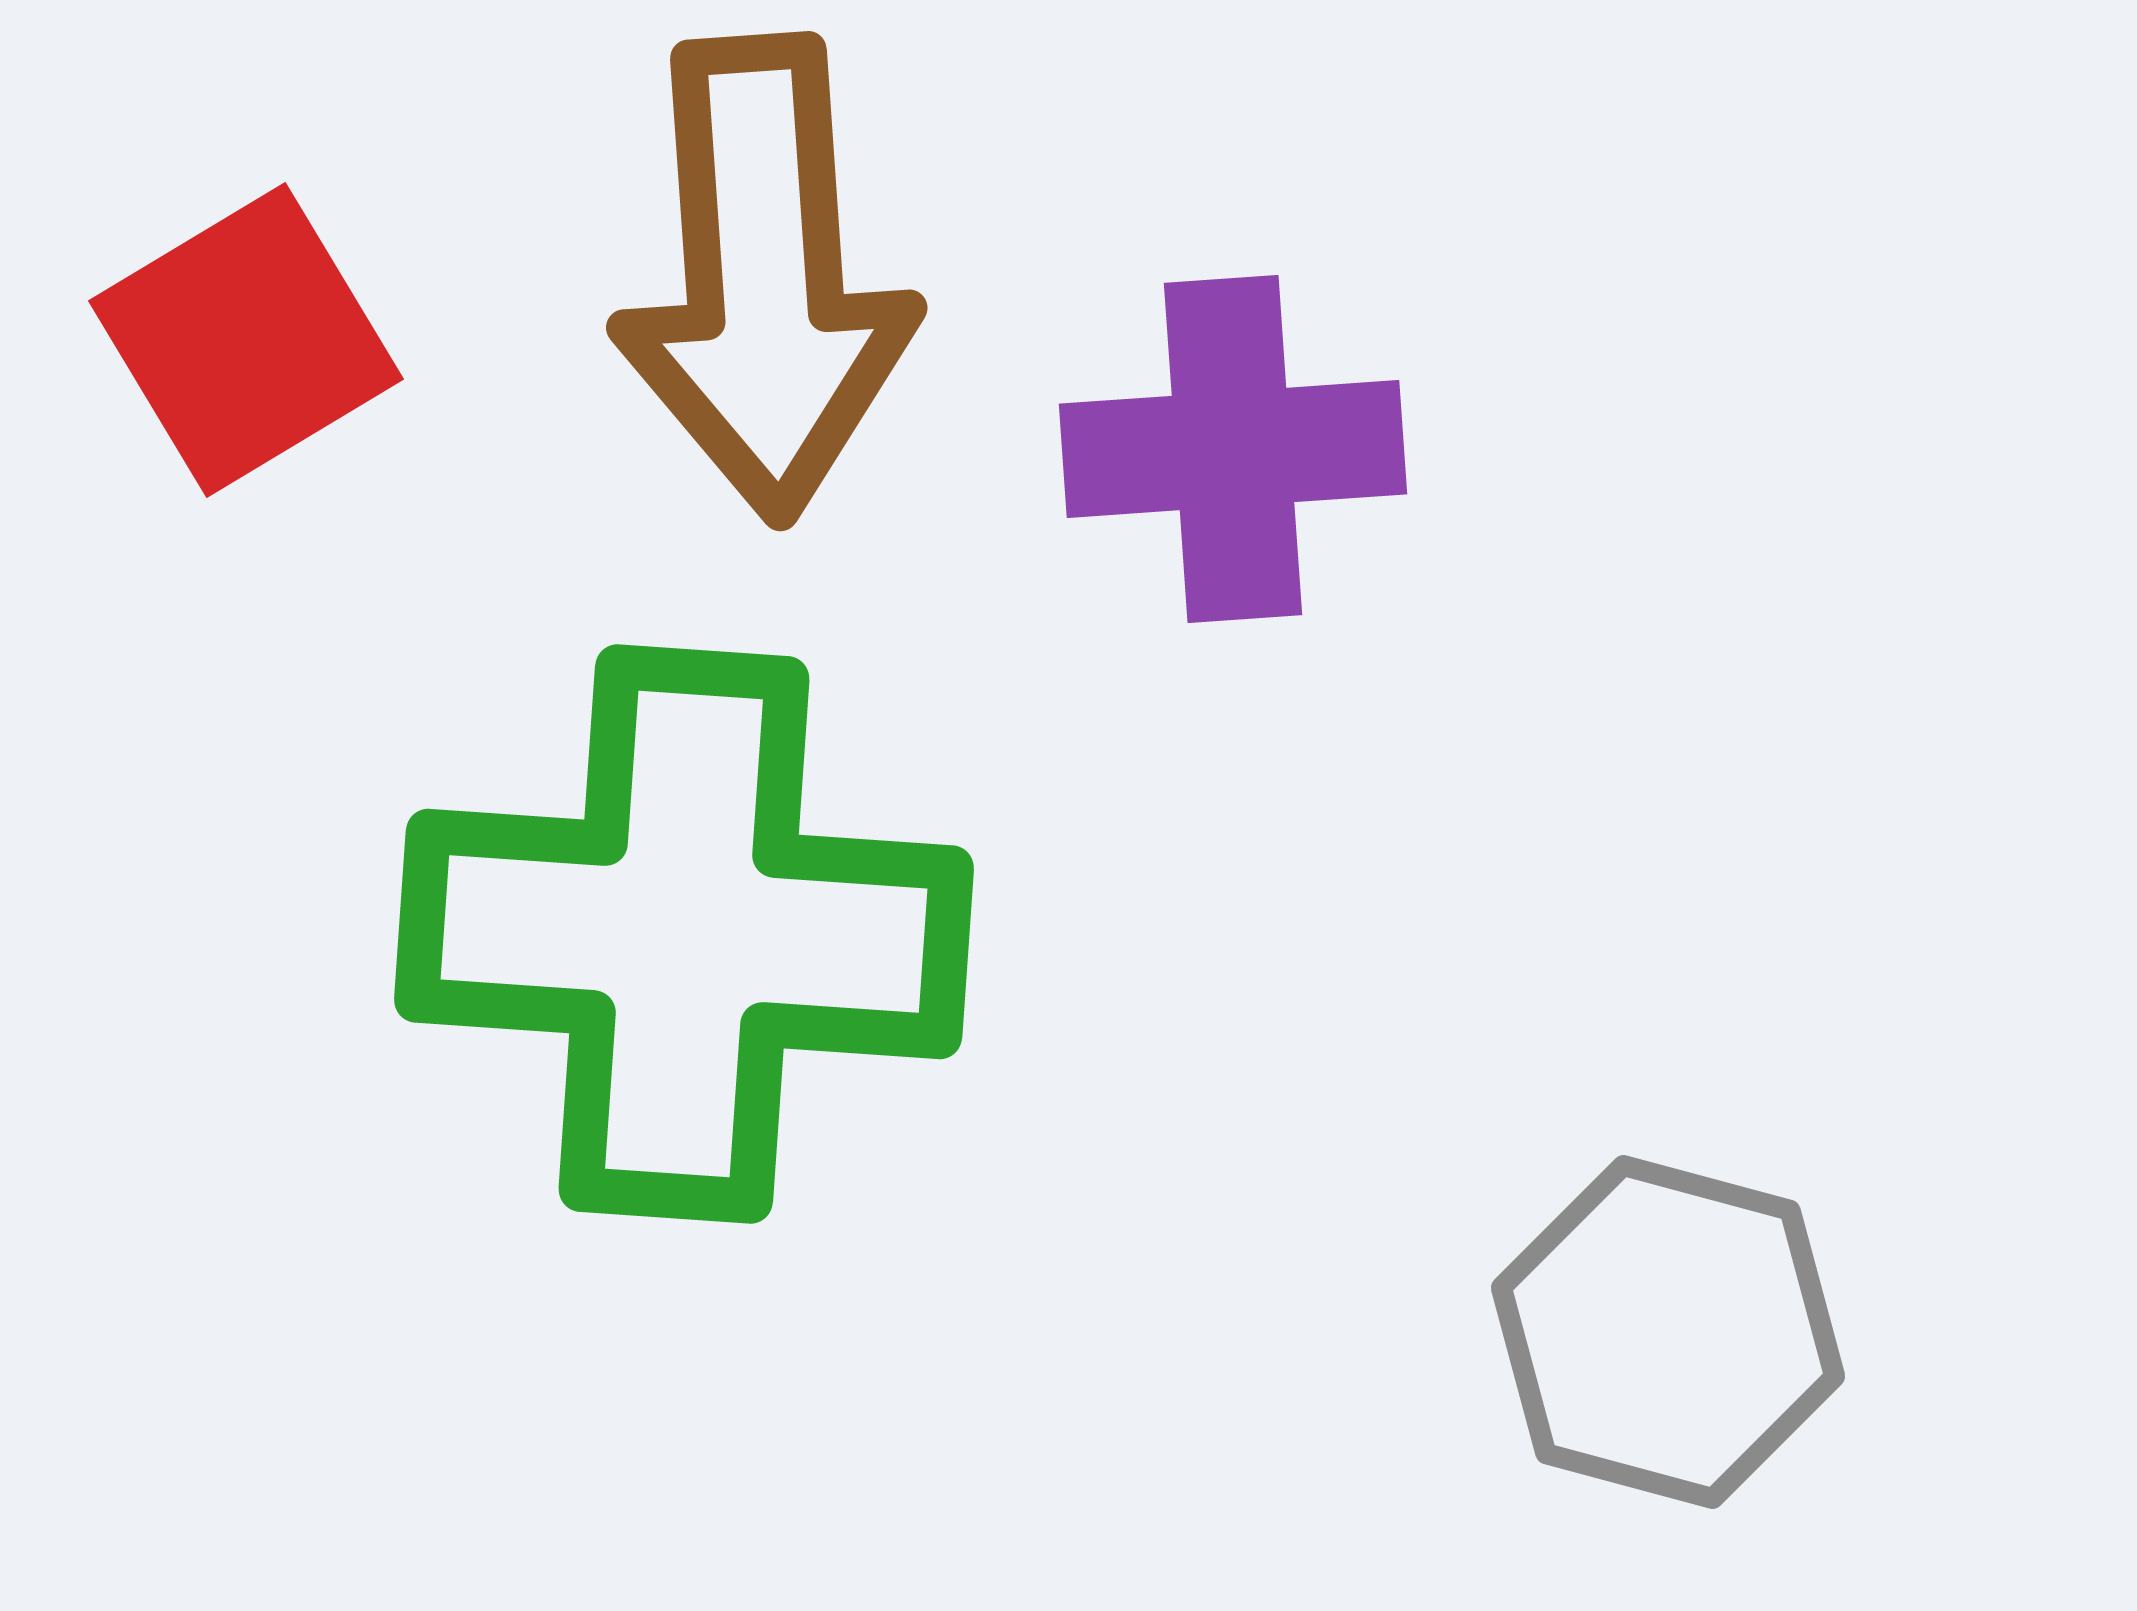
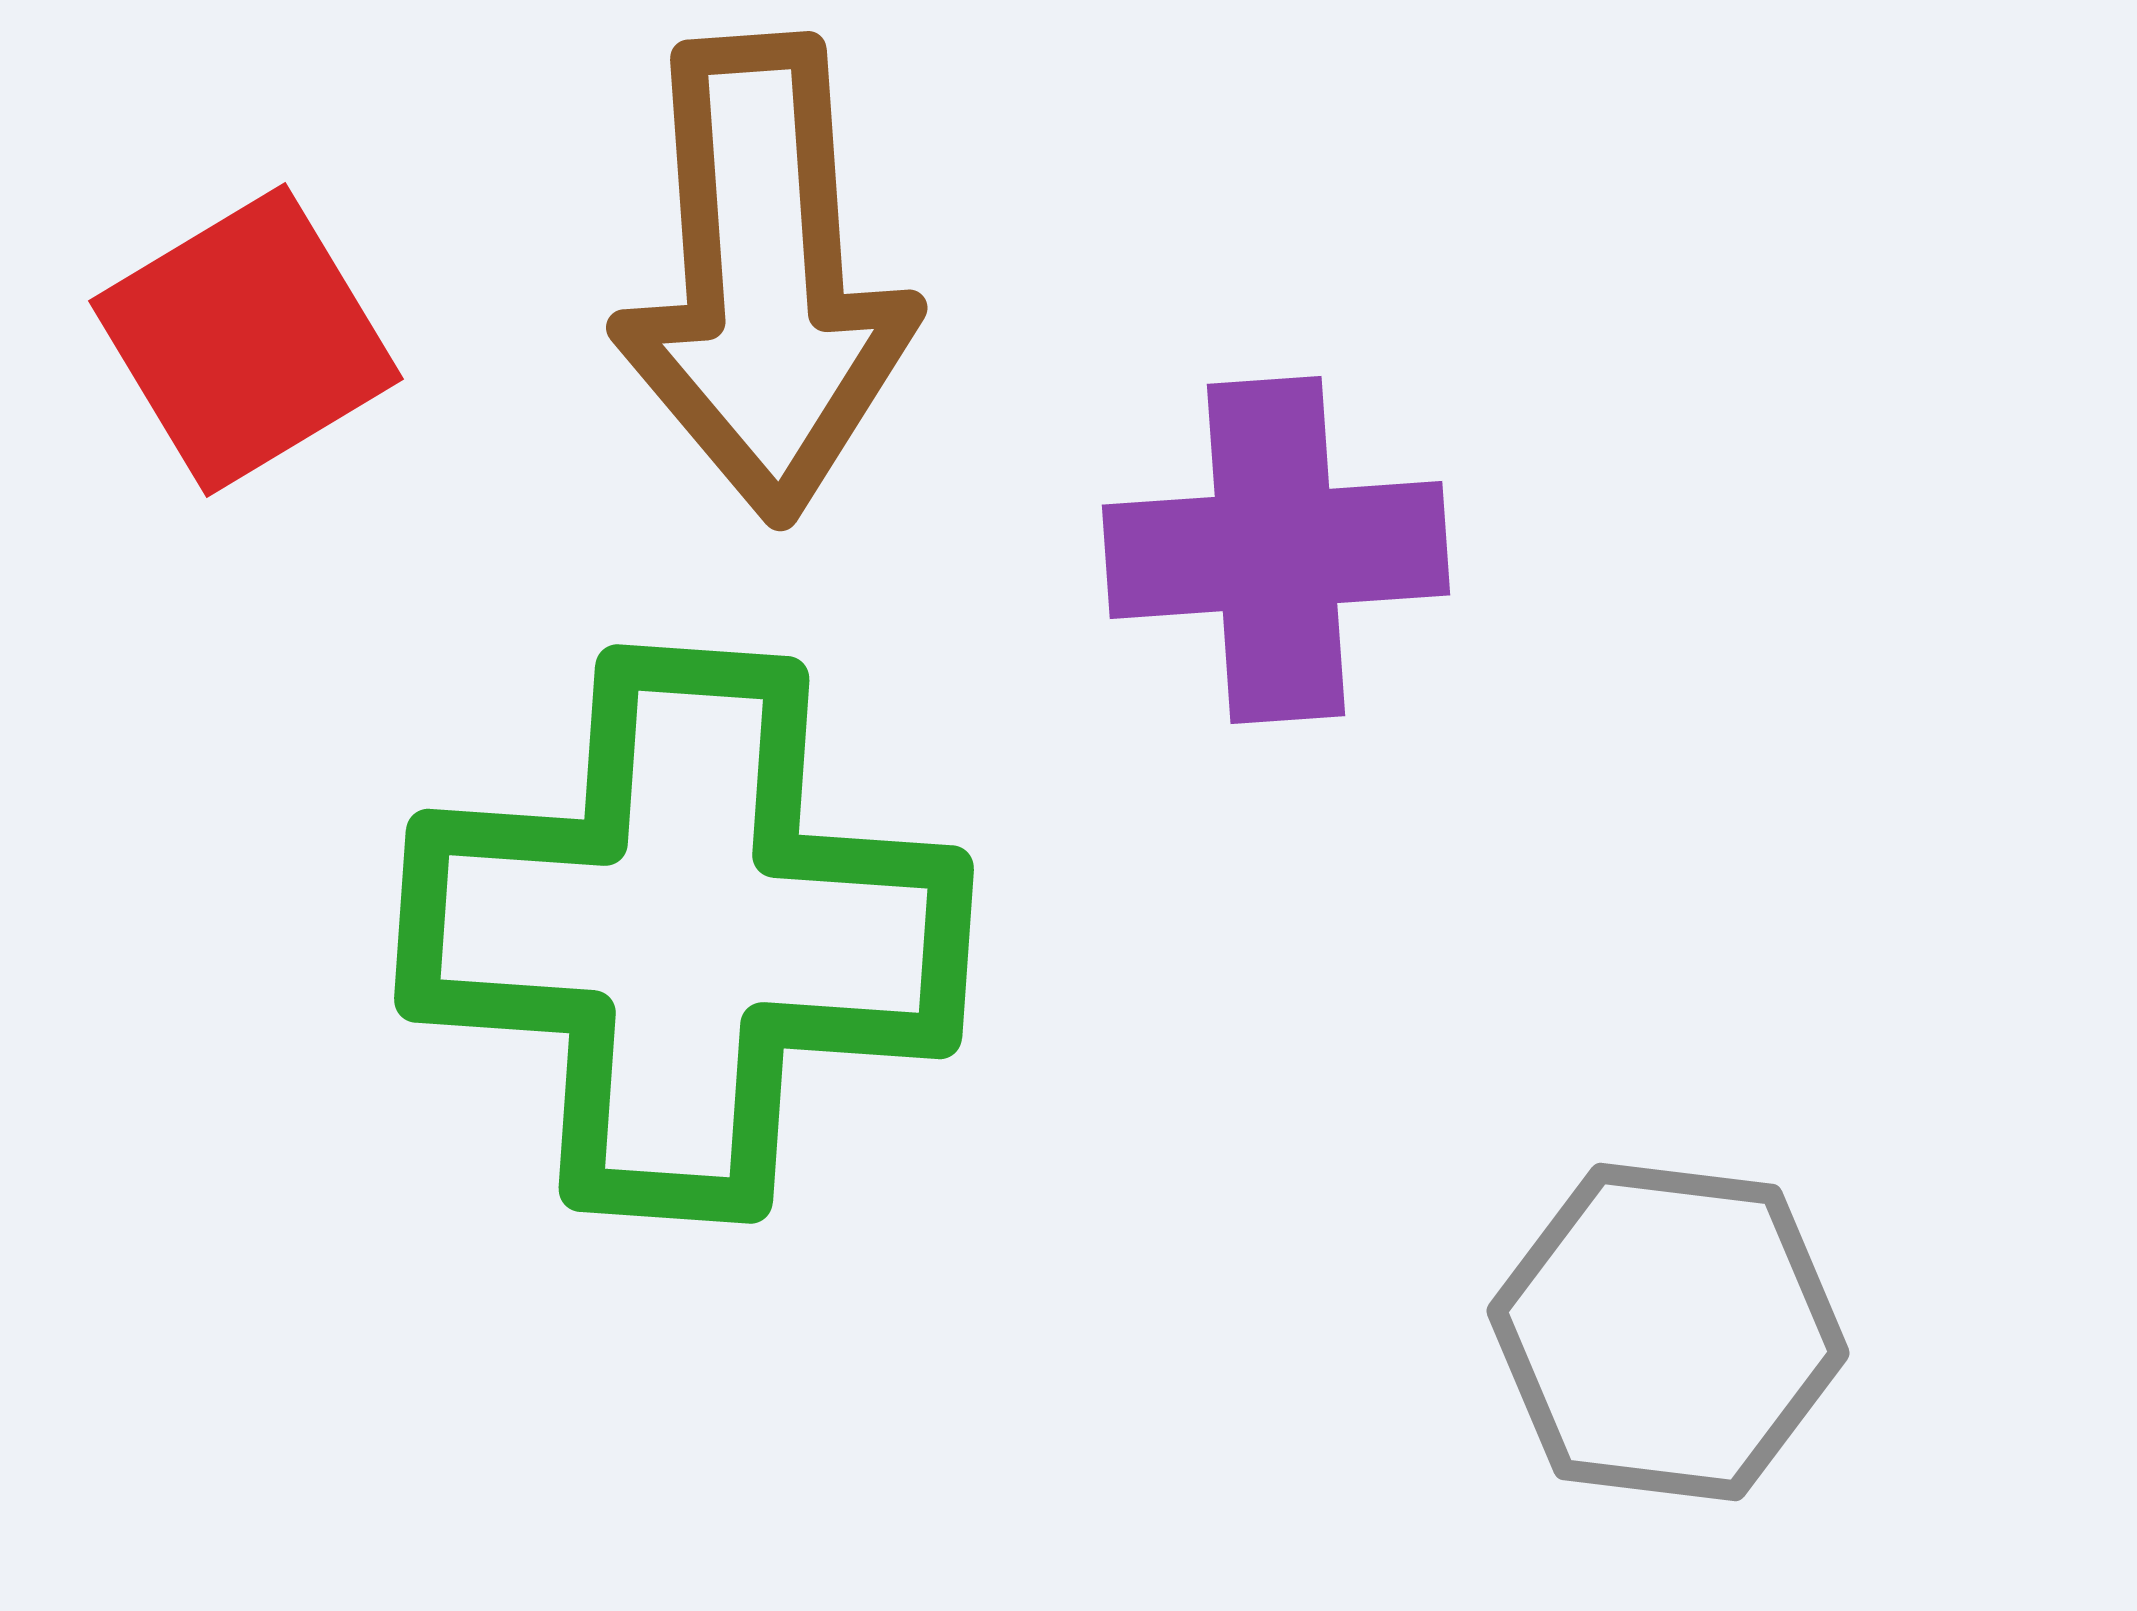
purple cross: moved 43 px right, 101 px down
gray hexagon: rotated 8 degrees counterclockwise
